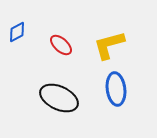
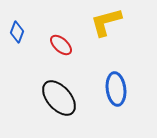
blue diamond: rotated 40 degrees counterclockwise
yellow L-shape: moved 3 px left, 23 px up
black ellipse: rotated 24 degrees clockwise
